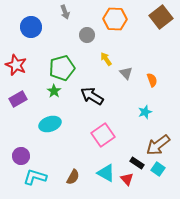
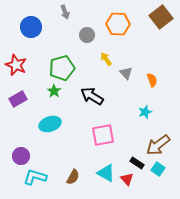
orange hexagon: moved 3 px right, 5 px down
pink square: rotated 25 degrees clockwise
